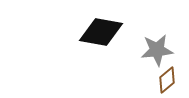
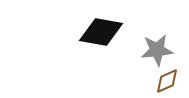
brown diamond: moved 1 px down; rotated 16 degrees clockwise
